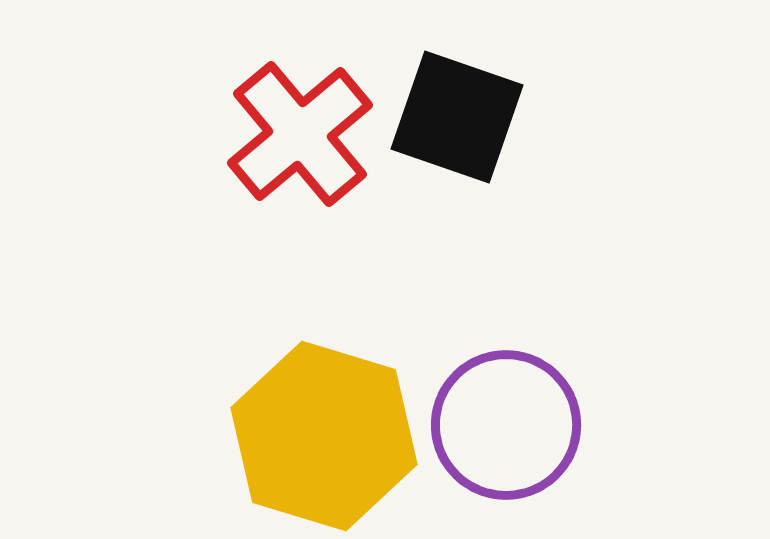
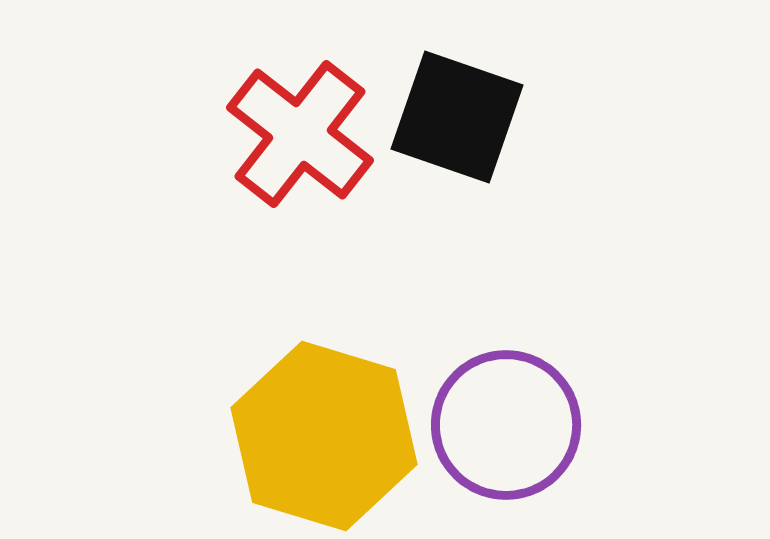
red cross: rotated 12 degrees counterclockwise
